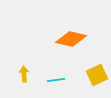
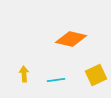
yellow square: moved 1 px left
